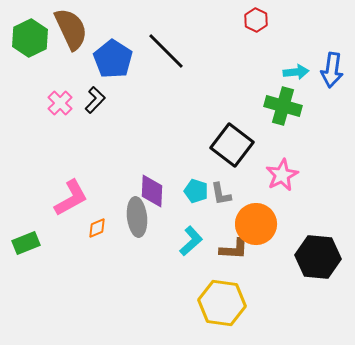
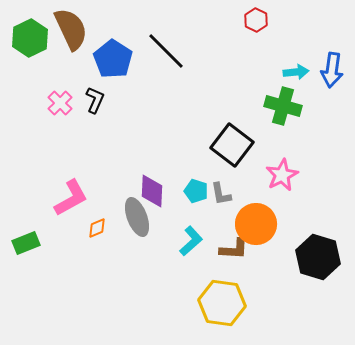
black L-shape: rotated 20 degrees counterclockwise
gray ellipse: rotated 15 degrees counterclockwise
black hexagon: rotated 12 degrees clockwise
